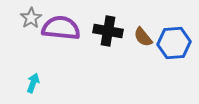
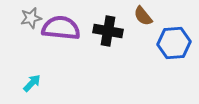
gray star: rotated 20 degrees clockwise
brown semicircle: moved 21 px up
cyan arrow: moved 1 px left; rotated 24 degrees clockwise
